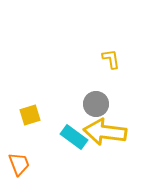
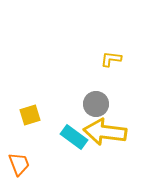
yellow L-shape: rotated 75 degrees counterclockwise
